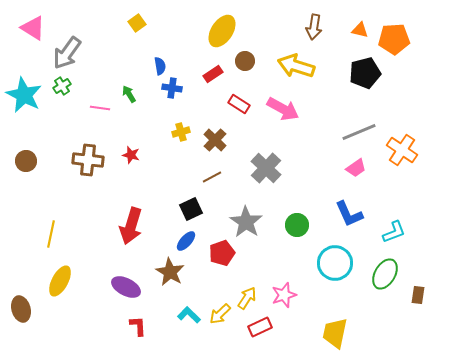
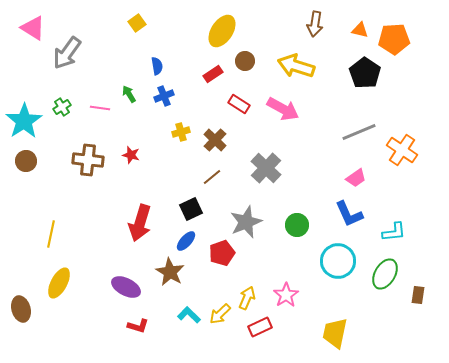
brown arrow at (314, 27): moved 1 px right, 3 px up
blue semicircle at (160, 66): moved 3 px left
black pentagon at (365, 73): rotated 24 degrees counterclockwise
green cross at (62, 86): moved 21 px down
blue cross at (172, 88): moved 8 px left, 8 px down; rotated 30 degrees counterclockwise
cyan star at (24, 95): moved 26 px down; rotated 12 degrees clockwise
pink trapezoid at (356, 168): moved 10 px down
brown line at (212, 177): rotated 12 degrees counterclockwise
gray star at (246, 222): rotated 16 degrees clockwise
red arrow at (131, 226): moved 9 px right, 3 px up
cyan L-shape at (394, 232): rotated 15 degrees clockwise
cyan circle at (335, 263): moved 3 px right, 2 px up
yellow ellipse at (60, 281): moved 1 px left, 2 px down
pink star at (284, 295): moved 2 px right; rotated 15 degrees counterclockwise
yellow arrow at (247, 298): rotated 10 degrees counterclockwise
red L-shape at (138, 326): rotated 110 degrees clockwise
